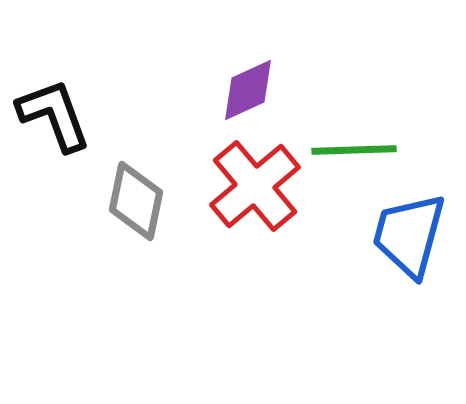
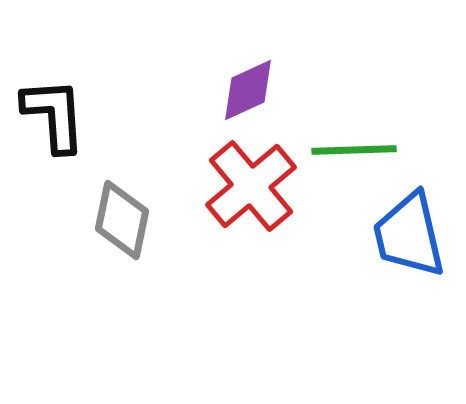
black L-shape: rotated 16 degrees clockwise
red cross: moved 4 px left
gray diamond: moved 14 px left, 19 px down
blue trapezoid: rotated 28 degrees counterclockwise
